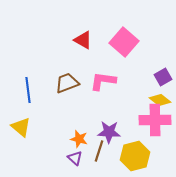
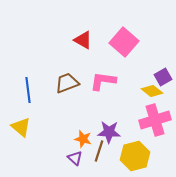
yellow diamond: moved 8 px left, 9 px up
pink cross: rotated 16 degrees counterclockwise
orange star: moved 4 px right
